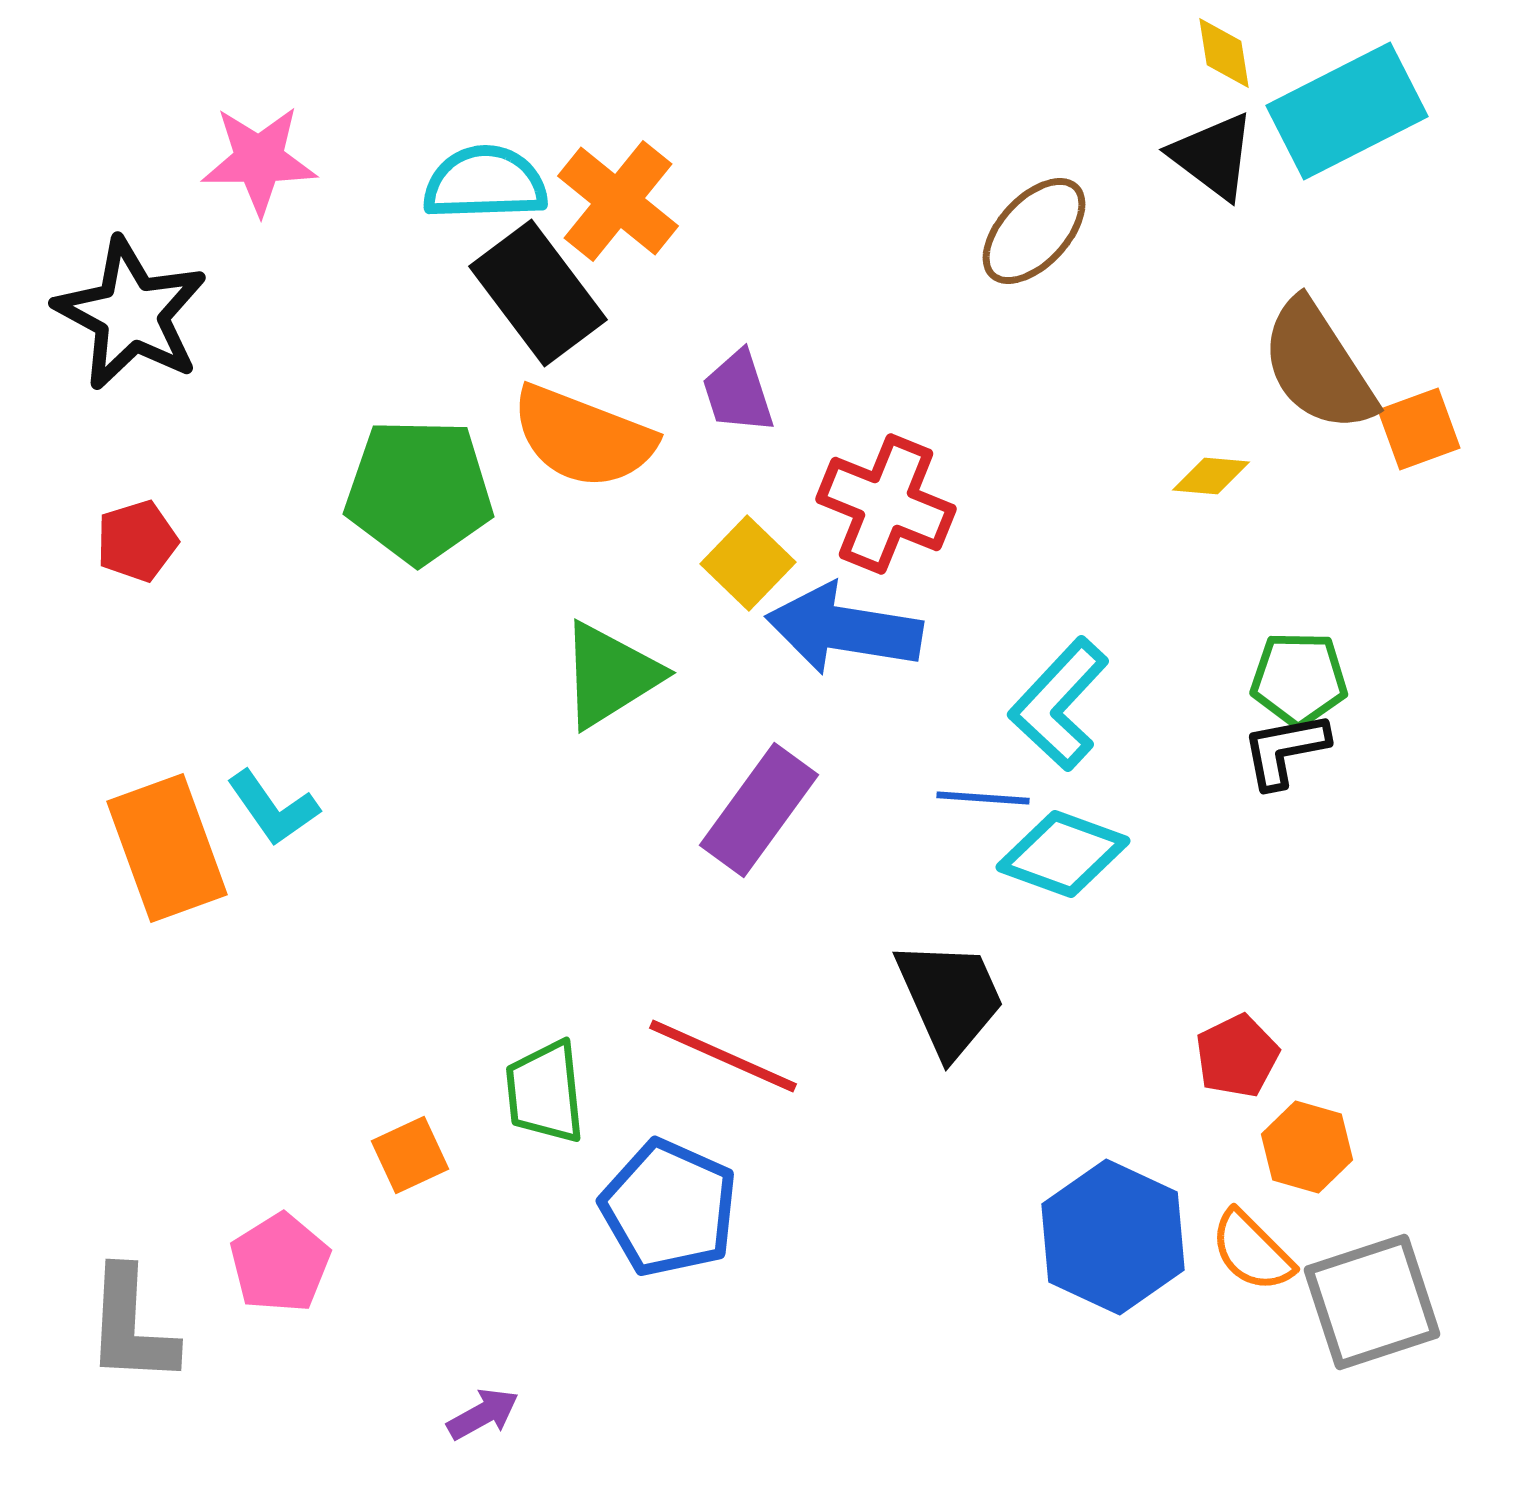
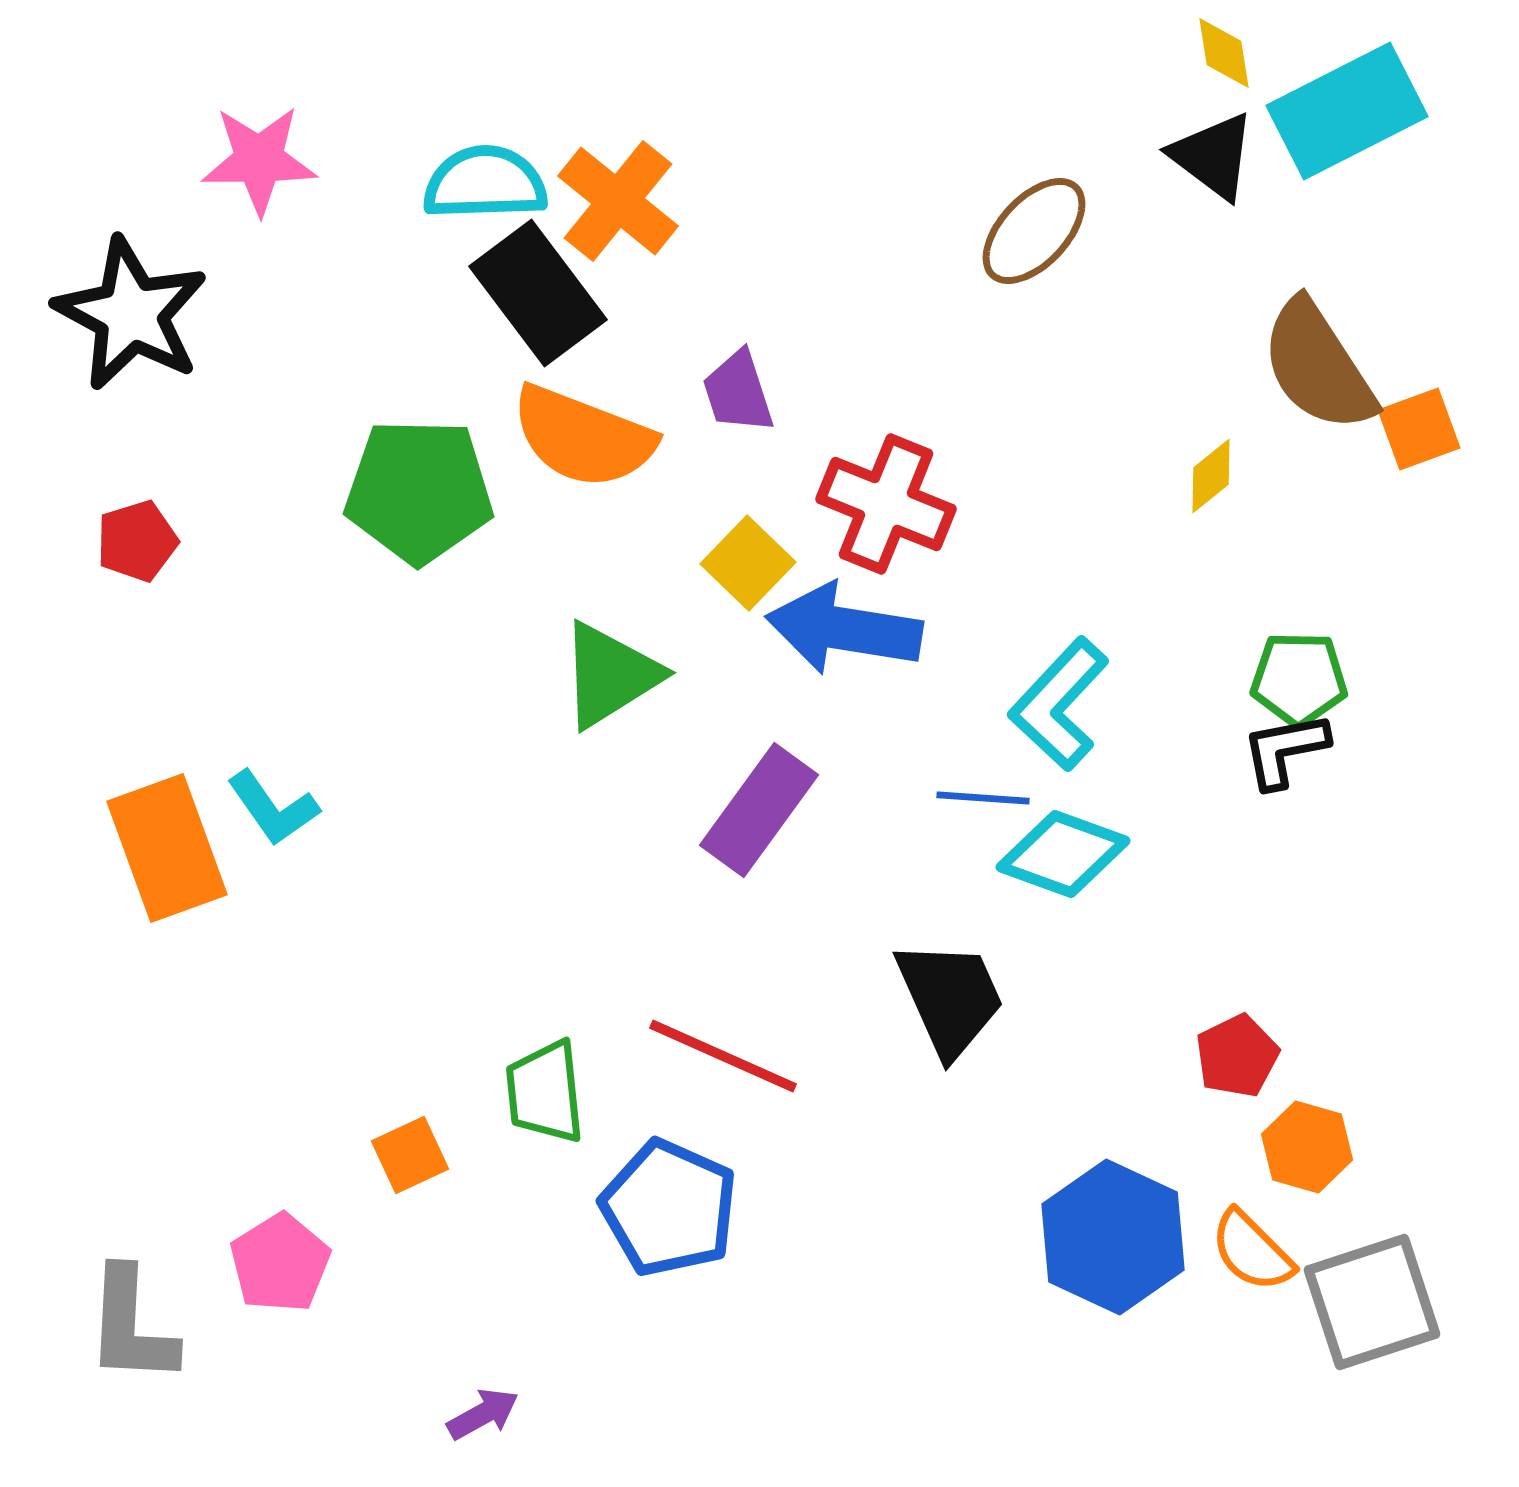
yellow diamond at (1211, 476): rotated 44 degrees counterclockwise
